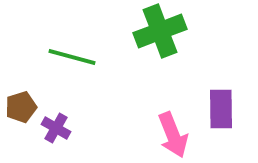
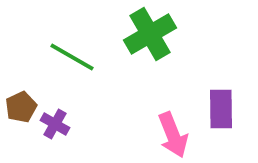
green cross: moved 10 px left, 3 px down; rotated 9 degrees counterclockwise
green line: rotated 15 degrees clockwise
brown pentagon: rotated 8 degrees counterclockwise
purple cross: moved 1 px left, 4 px up
